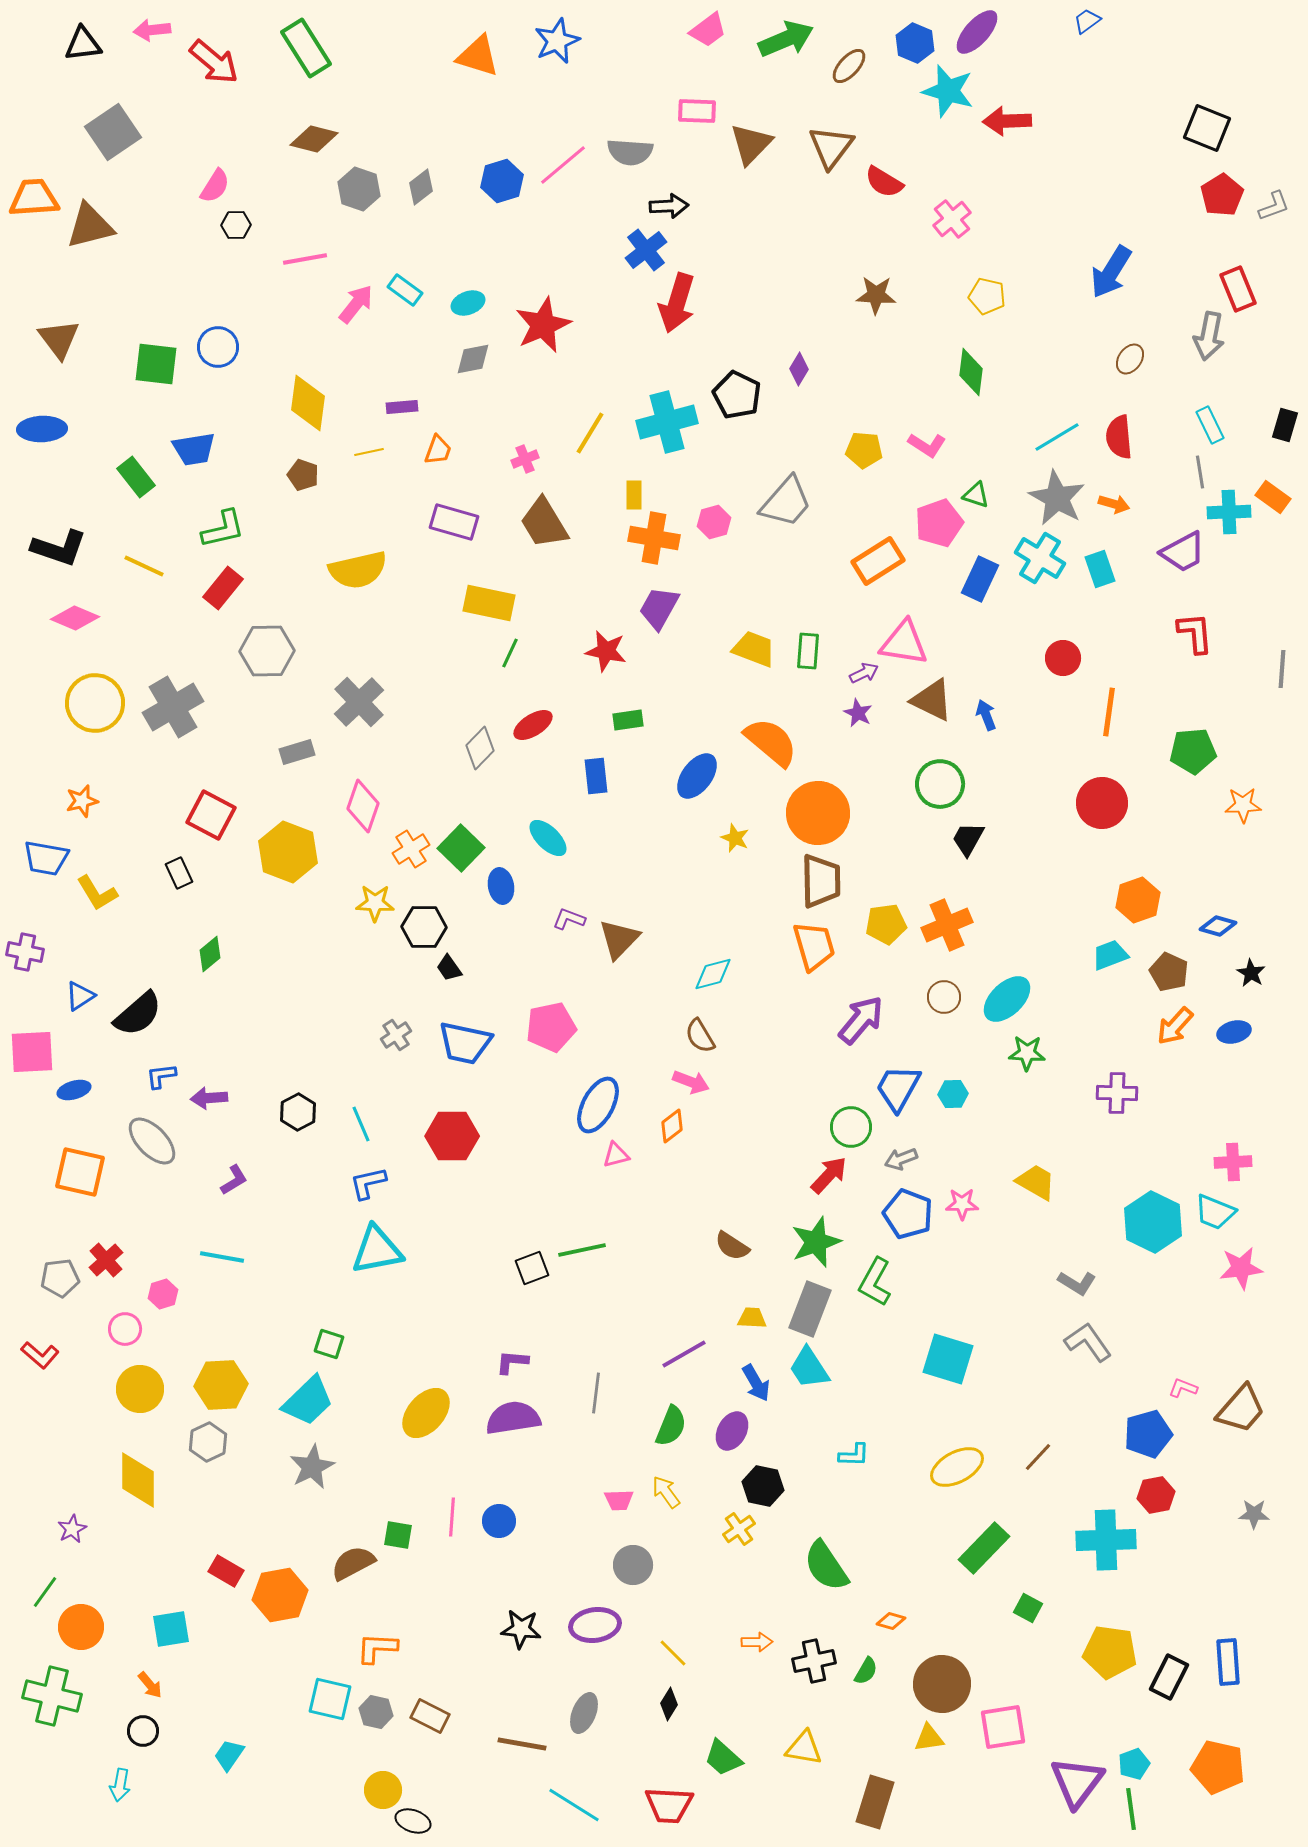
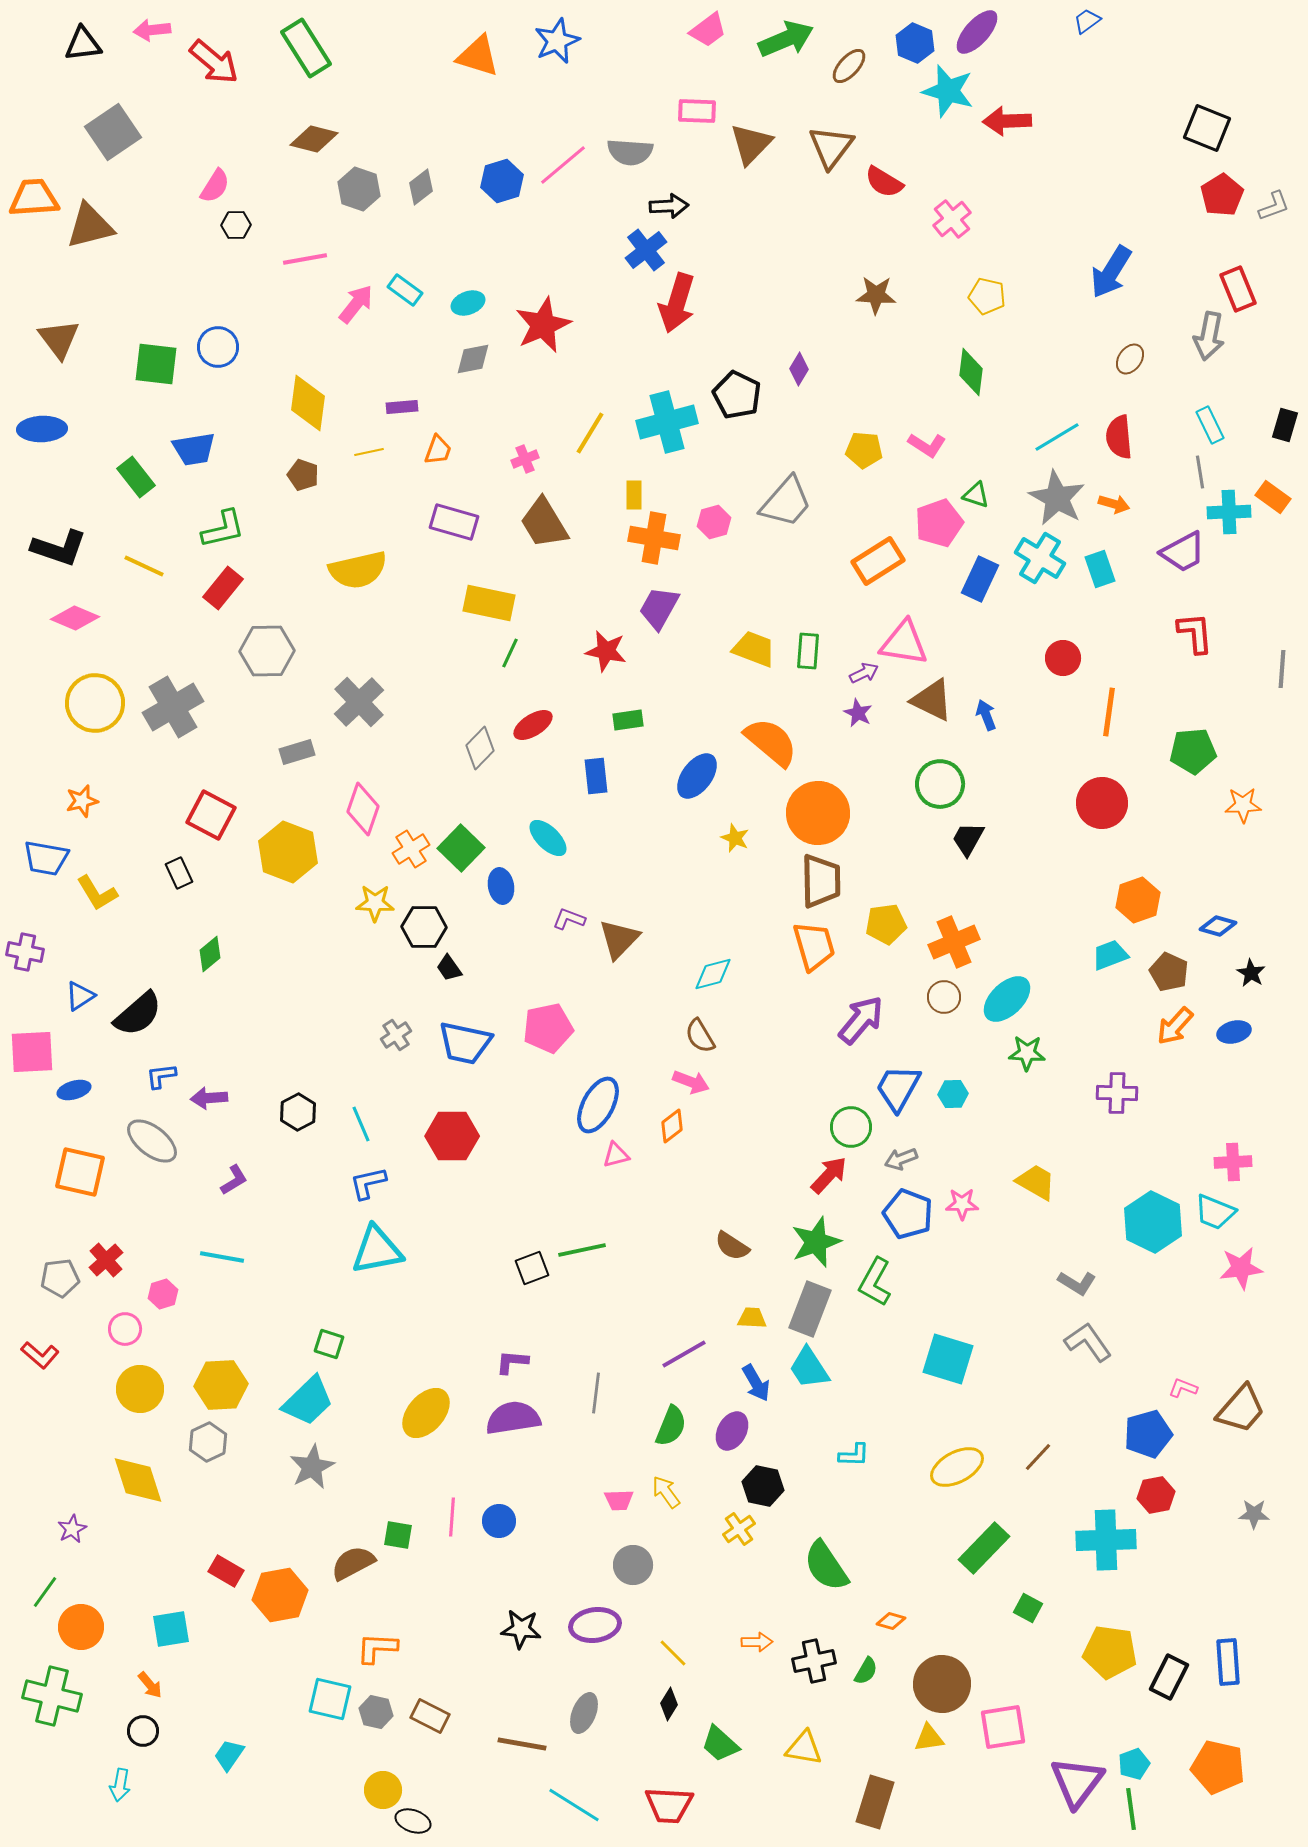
pink diamond at (363, 806): moved 3 px down
orange cross at (947, 925): moved 7 px right, 17 px down
pink pentagon at (551, 1027): moved 3 px left, 1 px down
gray ellipse at (152, 1141): rotated 8 degrees counterclockwise
yellow diamond at (138, 1480): rotated 18 degrees counterclockwise
green trapezoid at (723, 1758): moved 3 px left, 14 px up
